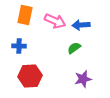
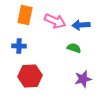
green semicircle: rotated 56 degrees clockwise
